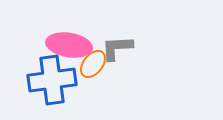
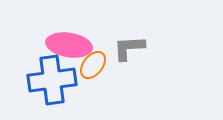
gray L-shape: moved 12 px right
orange ellipse: moved 1 px down
